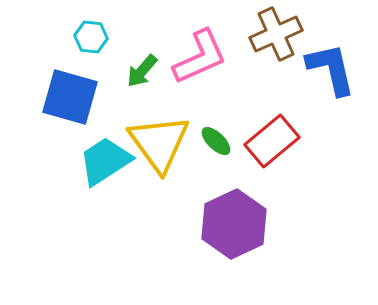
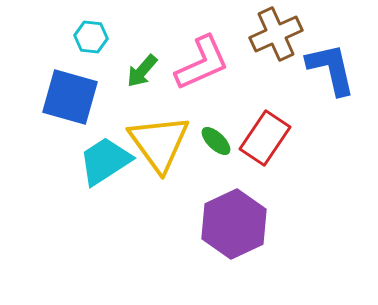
pink L-shape: moved 2 px right, 6 px down
red rectangle: moved 7 px left, 3 px up; rotated 16 degrees counterclockwise
